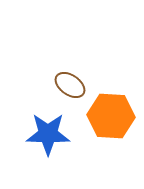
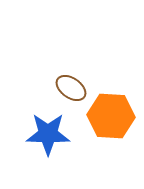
brown ellipse: moved 1 px right, 3 px down
